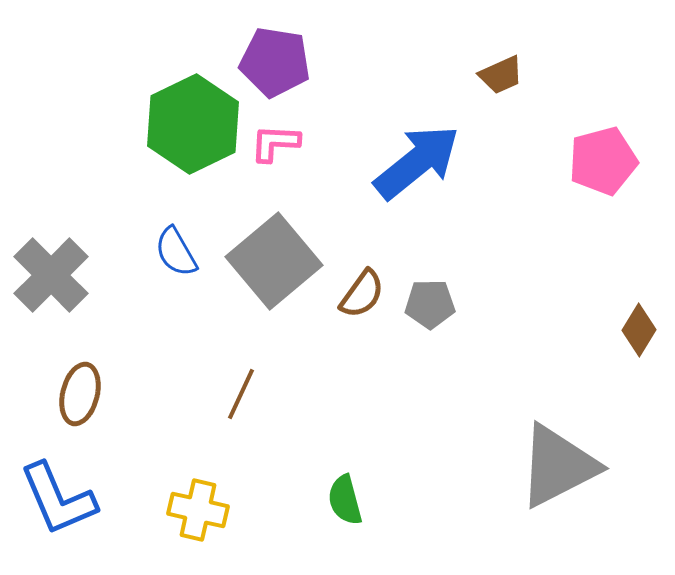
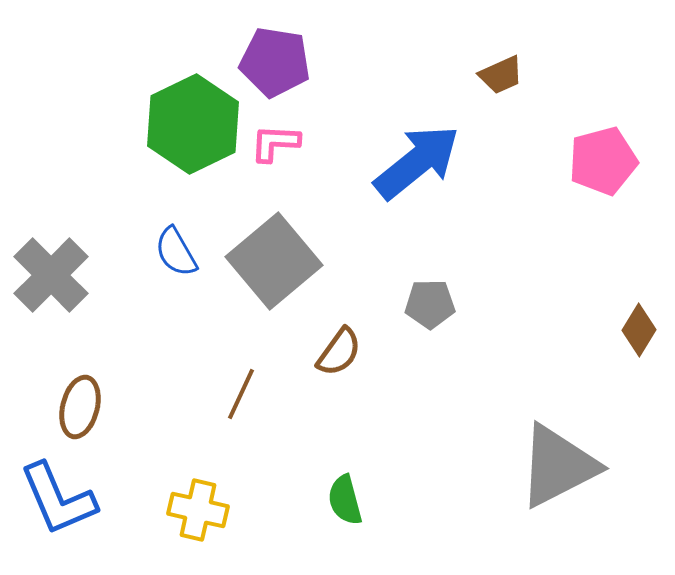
brown semicircle: moved 23 px left, 58 px down
brown ellipse: moved 13 px down
